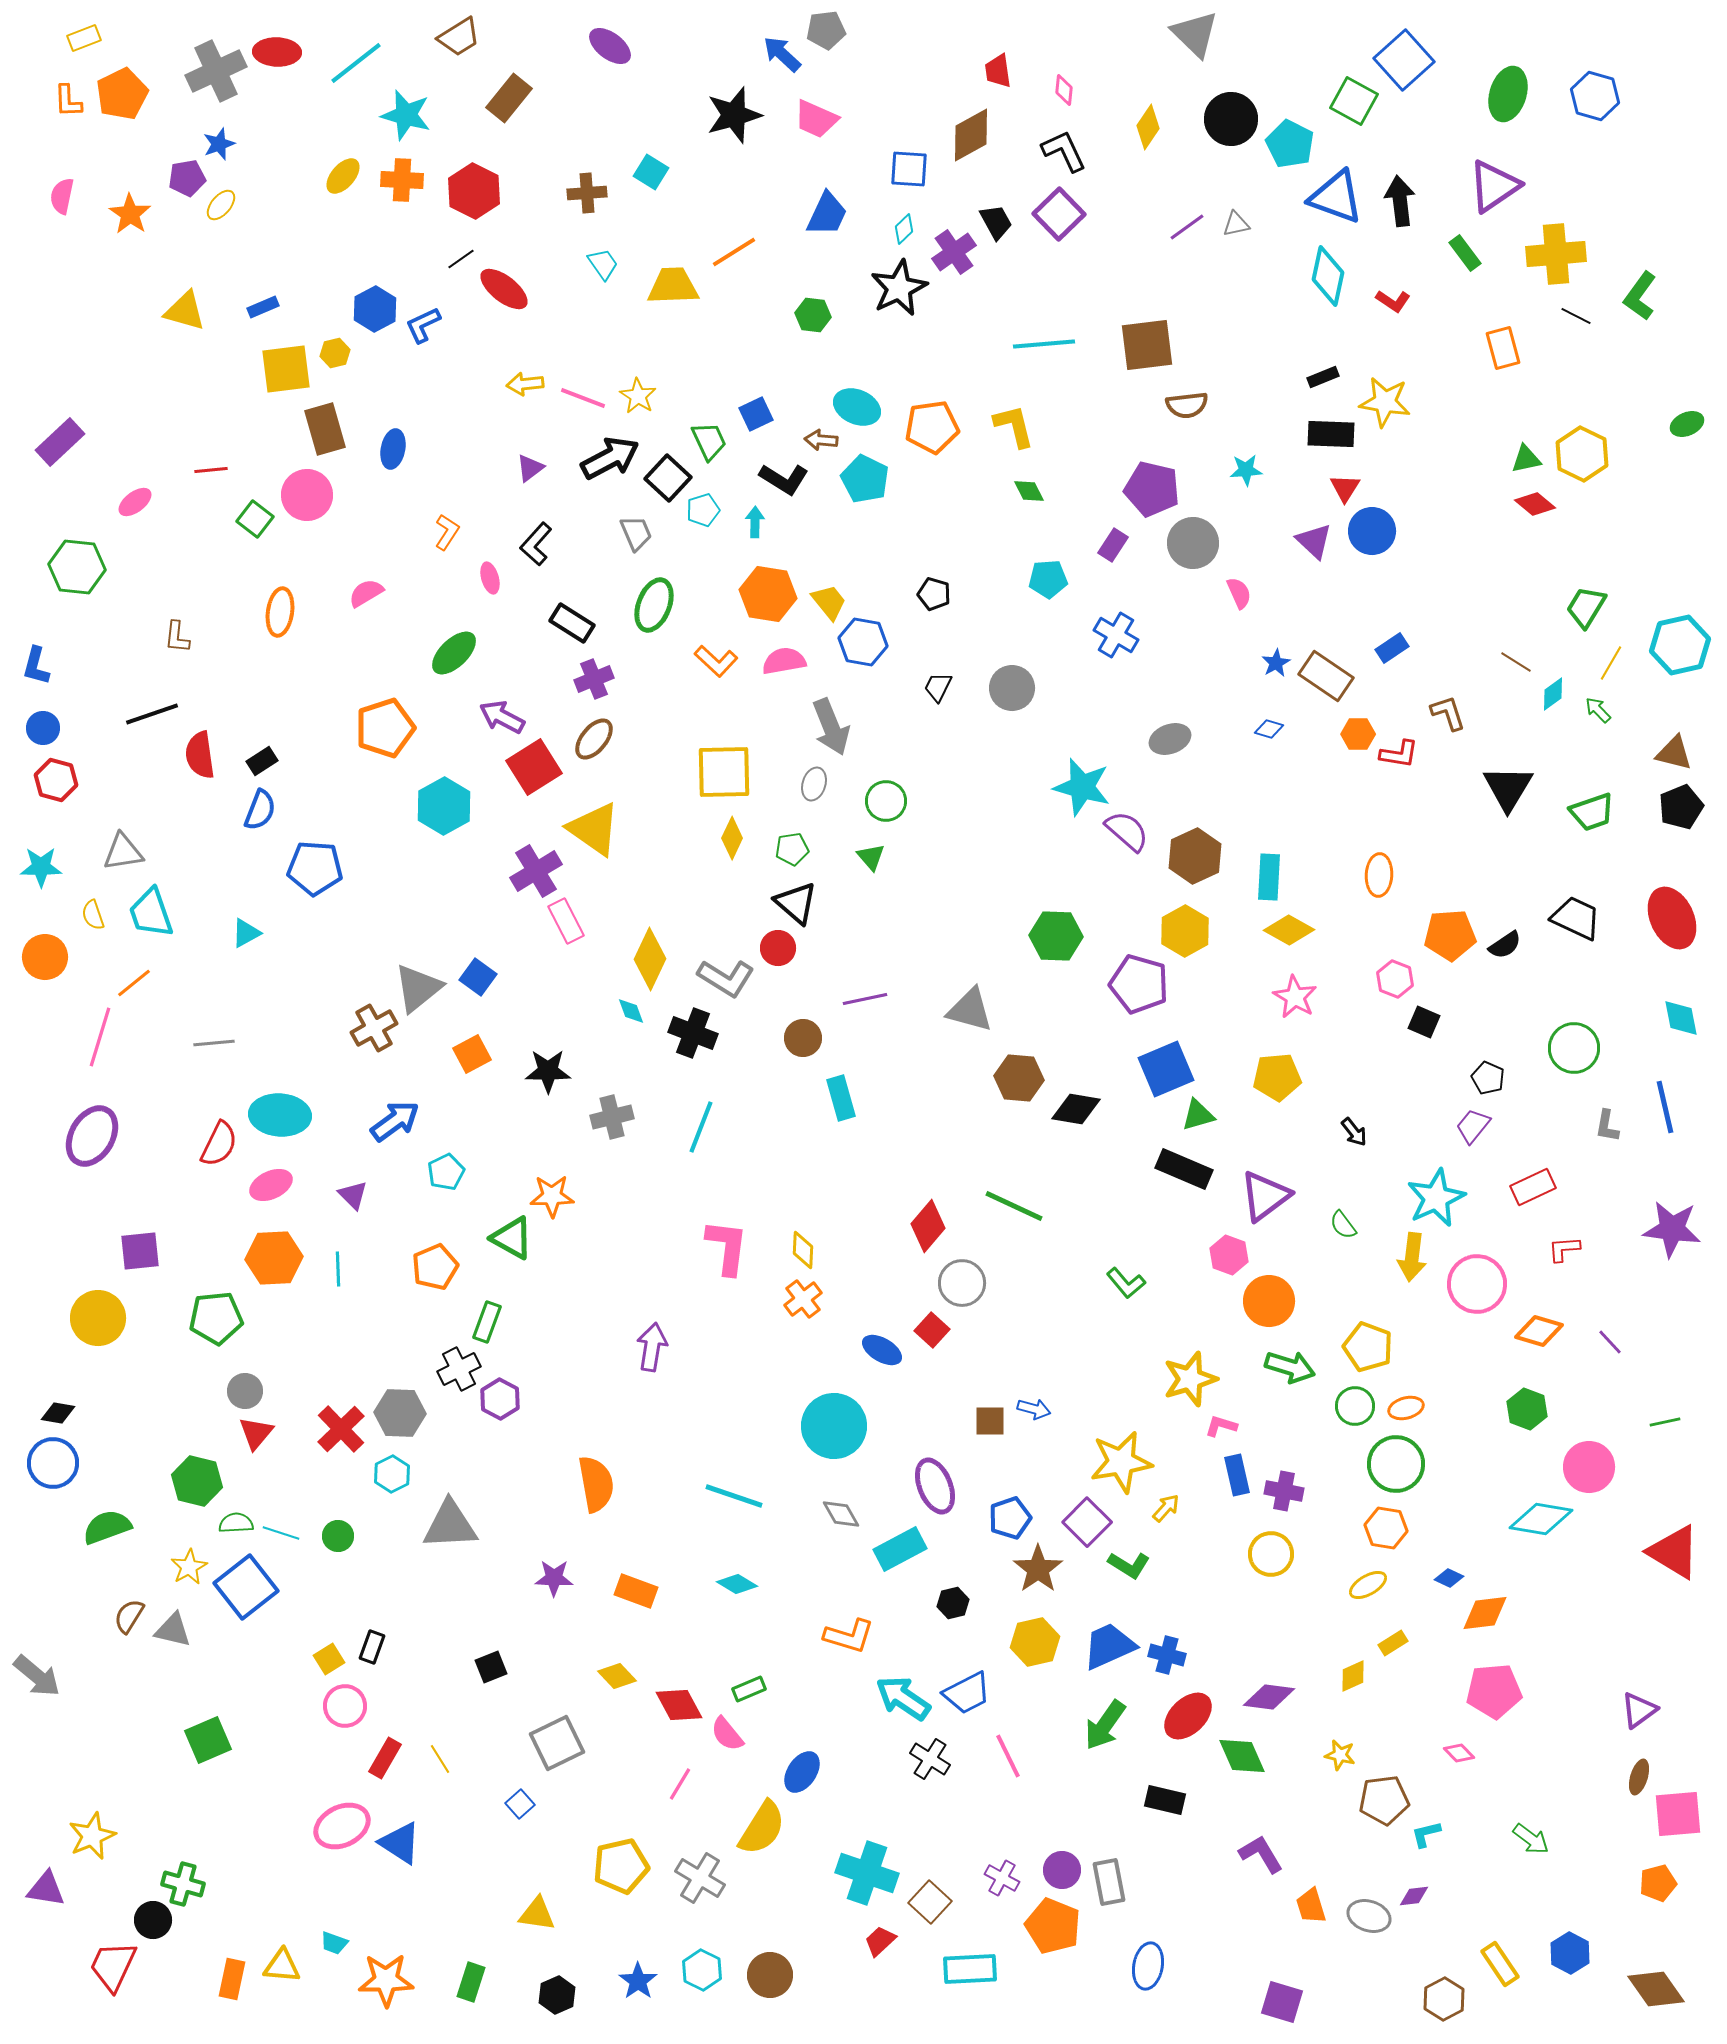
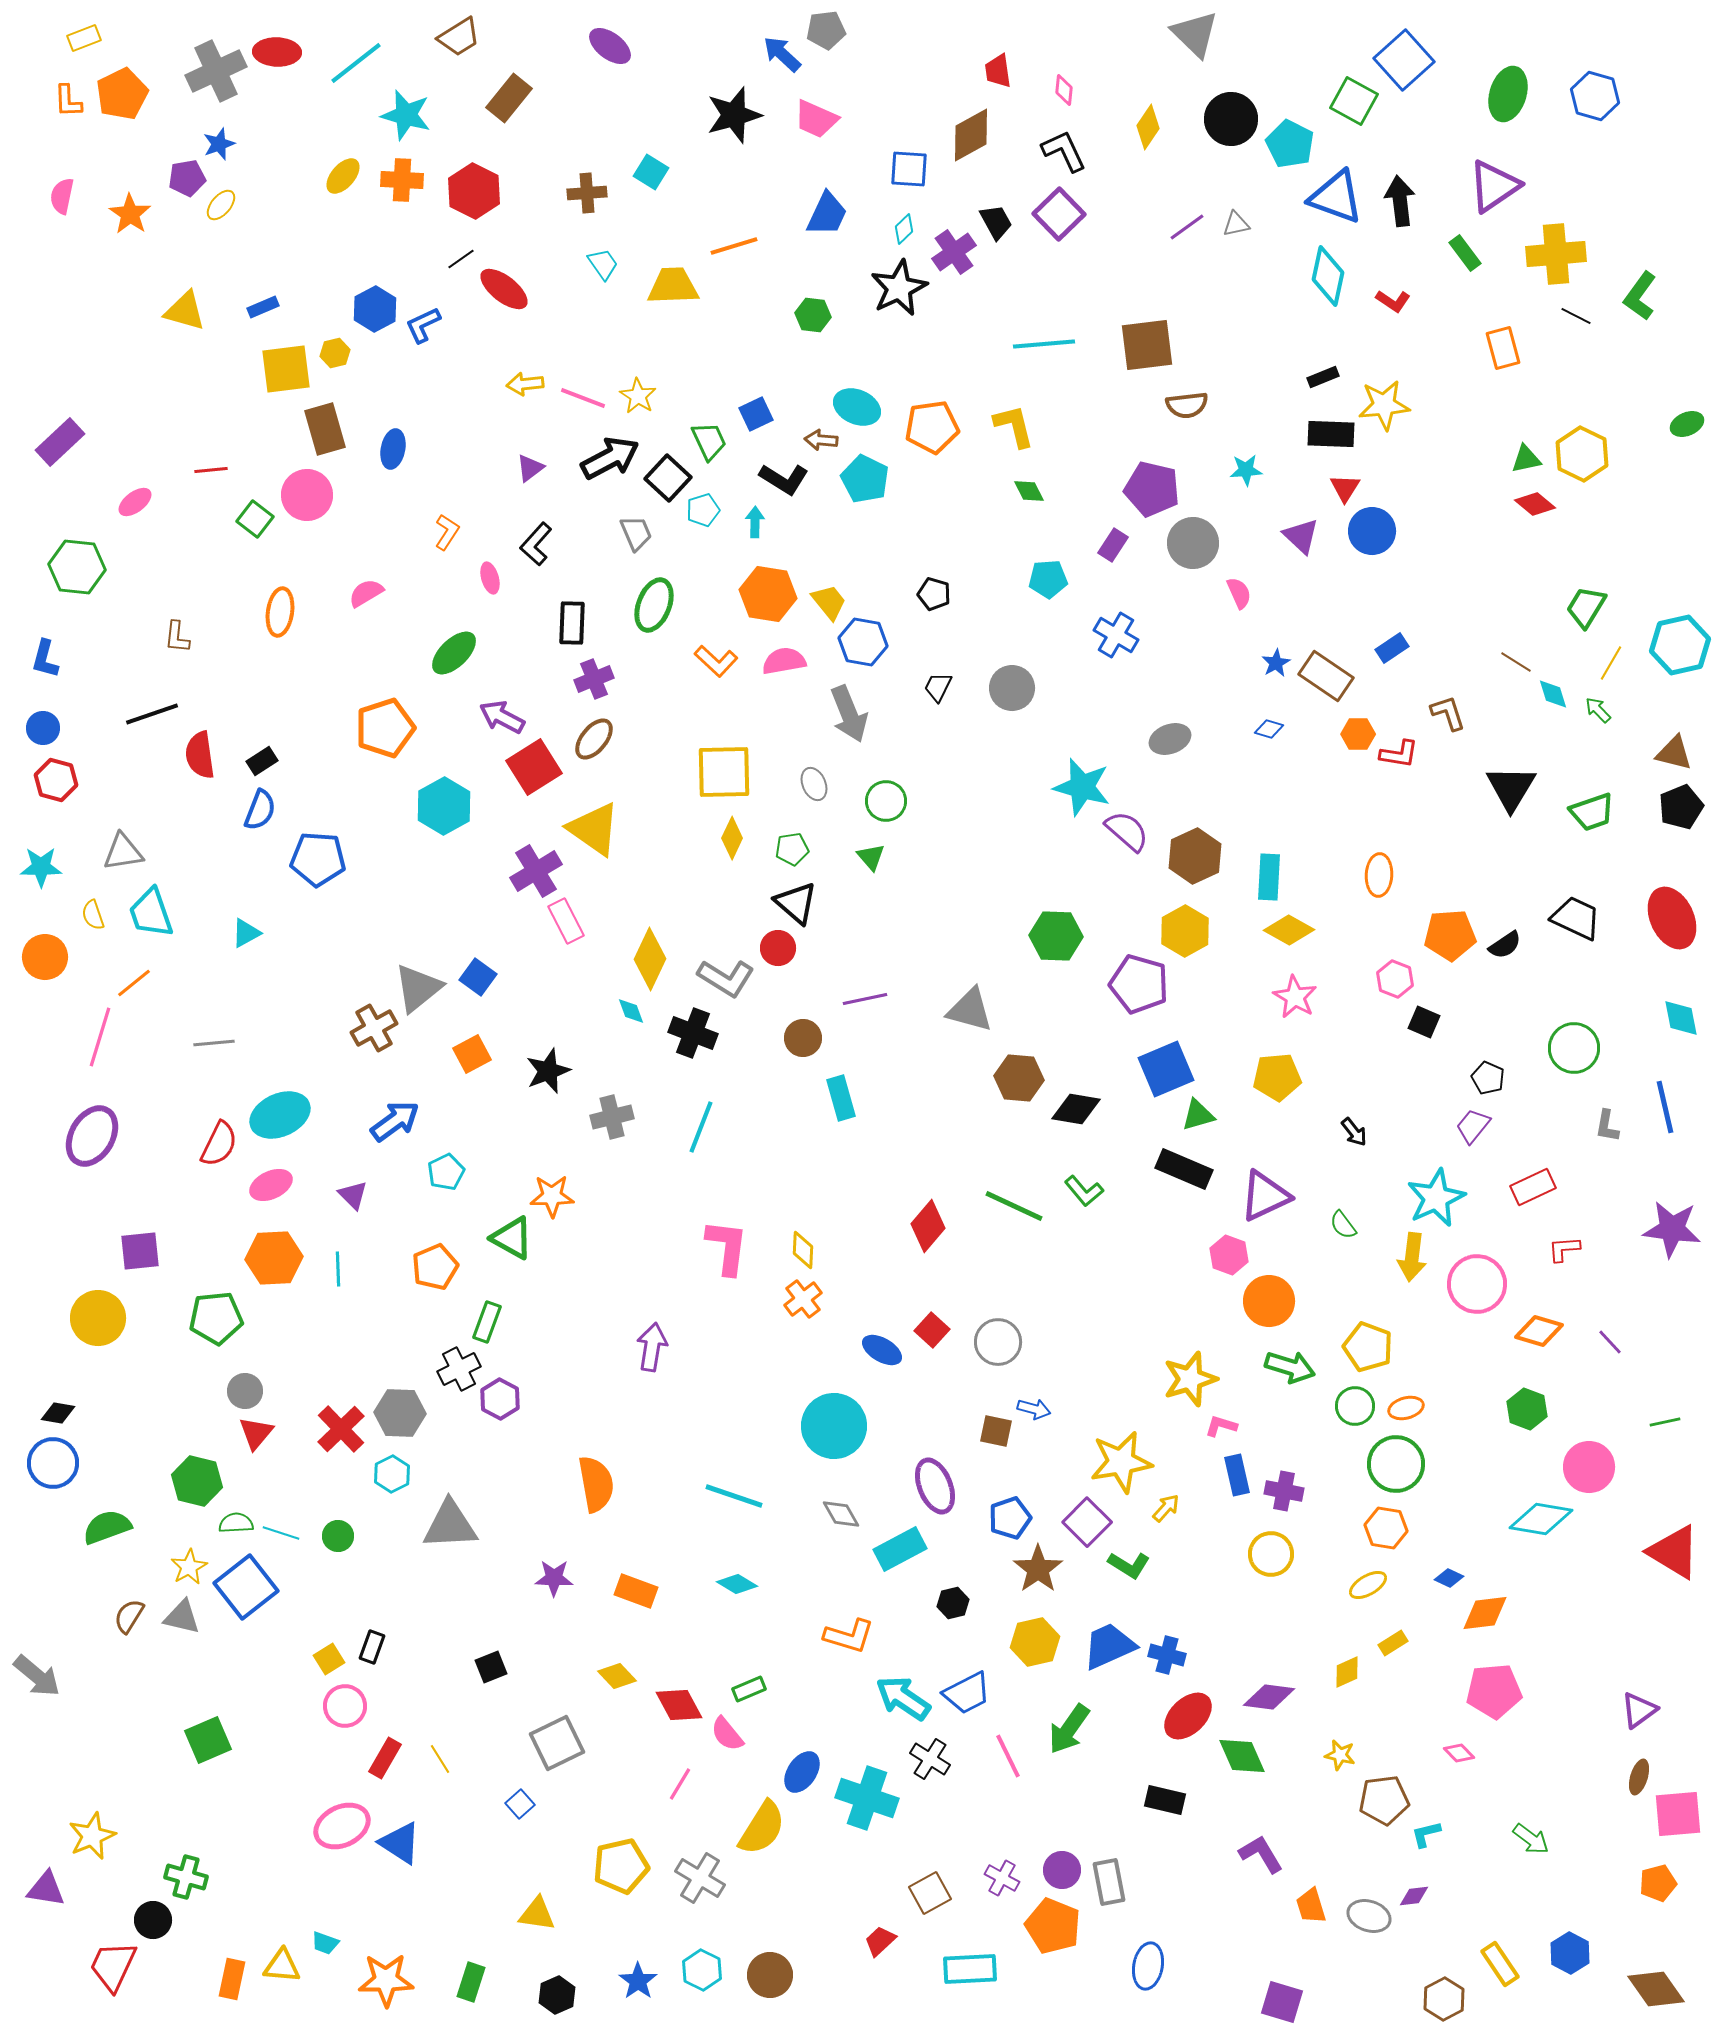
orange line at (734, 252): moved 6 px up; rotated 15 degrees clockwise
yellow star at (1385, 402): moved 1 px left, 3 px down; rotated 15 degrees counterclockwise
purple triangle at (1314, 541): moved 13 px left, 5 px up
black rectangle at (572, 623): rotated 60 degrees clockwise
blue L-shape at (36, 666): moved 9 px right, 7 px up
cyan diamond at (1553, 694): rotated 72 degrees counterclockwise
gray arrow at (831, 727): moved 18 px right, 13 px up
gray ellipse at (814, 784): rotated 40 degrees counterclockwise
black triangle at (1508, 788): moved 3 px right
blue pentagon at (315, 868): moved 3 px right, 9 px up
black star at (548, 1071): rotated 21 degrees counterclockwise
cyan ellipse at (280, 1115): rotated 28 degrees counterclockwise
purple triangle at (1265, 1196): rotated 12 degrees clockwise
gray circle at (962, 1283): moved 36 px right, 59 px down
green L-shape at (1126, 1283): moved 42 px left, 92 px up
brown square at (990, 1421): moved 6 px right, 10 px down; rotated 12 degrees clockwise
gray triangle at (173, 1630): moved 9 px right, 13 px up
yellow diamond at (1353, 1676): moved 6 px left, 4 px up
green arrow at (1105, 1725): moved 36 px left, 4 px down
cyan cross at (867, 1873): moved 75 px up
green cross at (183, 1884): moved 3 px right, 7 px up
brown square at (930, 1902): moved 9 px up; rotated 18 degrees clockwise
cyan trapezoid at (334, 1943): moved 9 px left
